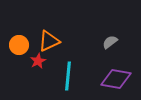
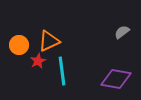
gray semicircle: moved 12 px right, 10 px up
cyan line: moved 6 px left, 5 px up; rotated 12 degrees counterclockwise
